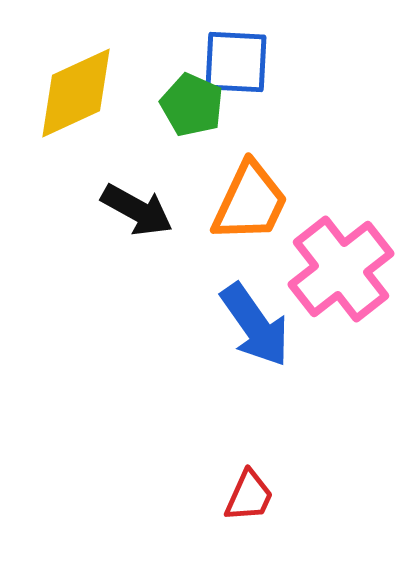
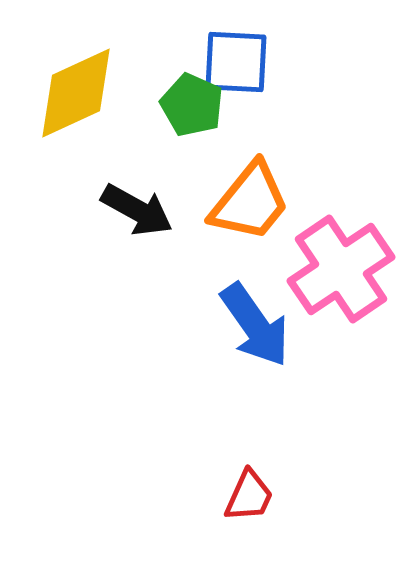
orange trapezoid: rotated 14 degrees clockwise
pink cross: rotated 4 degrees clockwise
